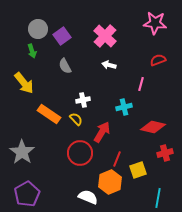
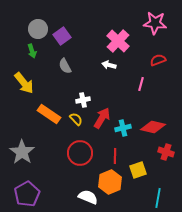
pink cross: moved 13 px right, 5 px down
cyan cross: moved 1 px left, 21 px down
red arrow: moved 14 px up
red cross: moved 1 px right, 1 px up; rotated 35 degrees clockwise
red line: moved 2 px left, 3 px up; rotated 21 degrees counterclockwise
